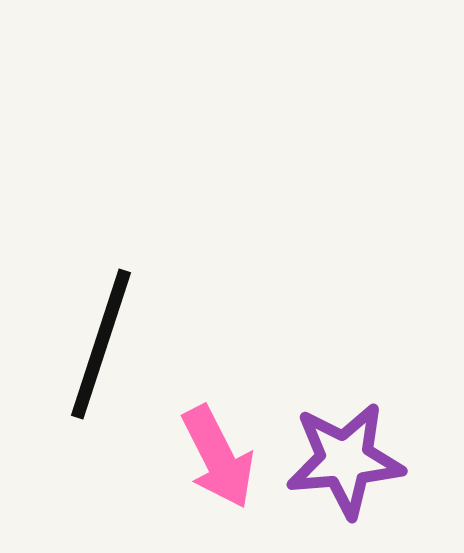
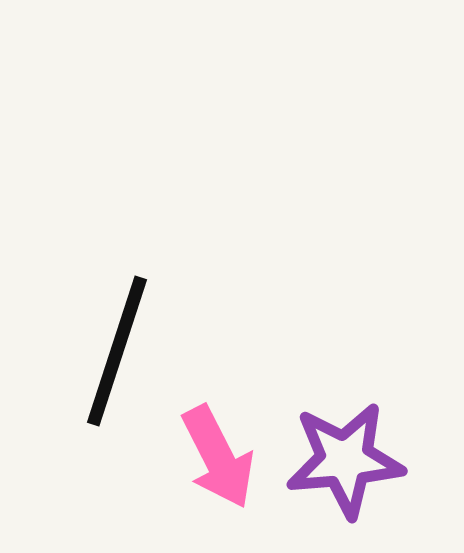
black line: moved 16 px right, 7 px down
